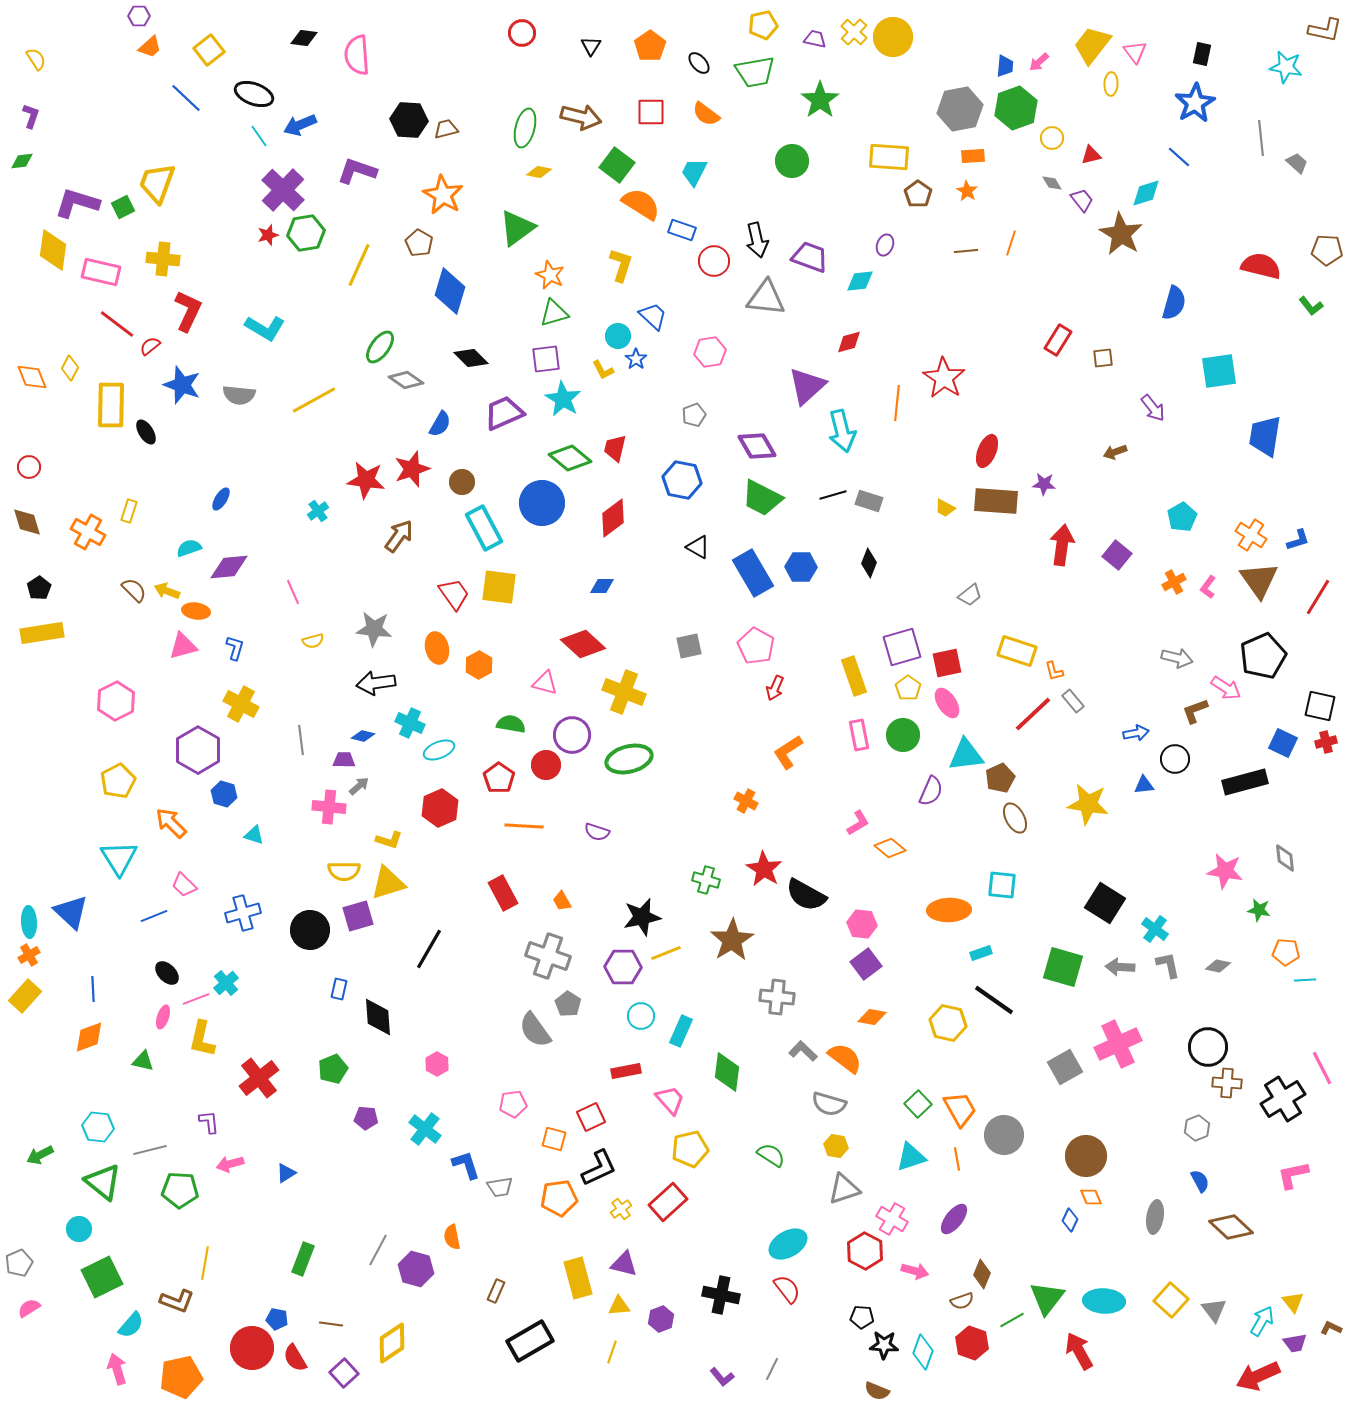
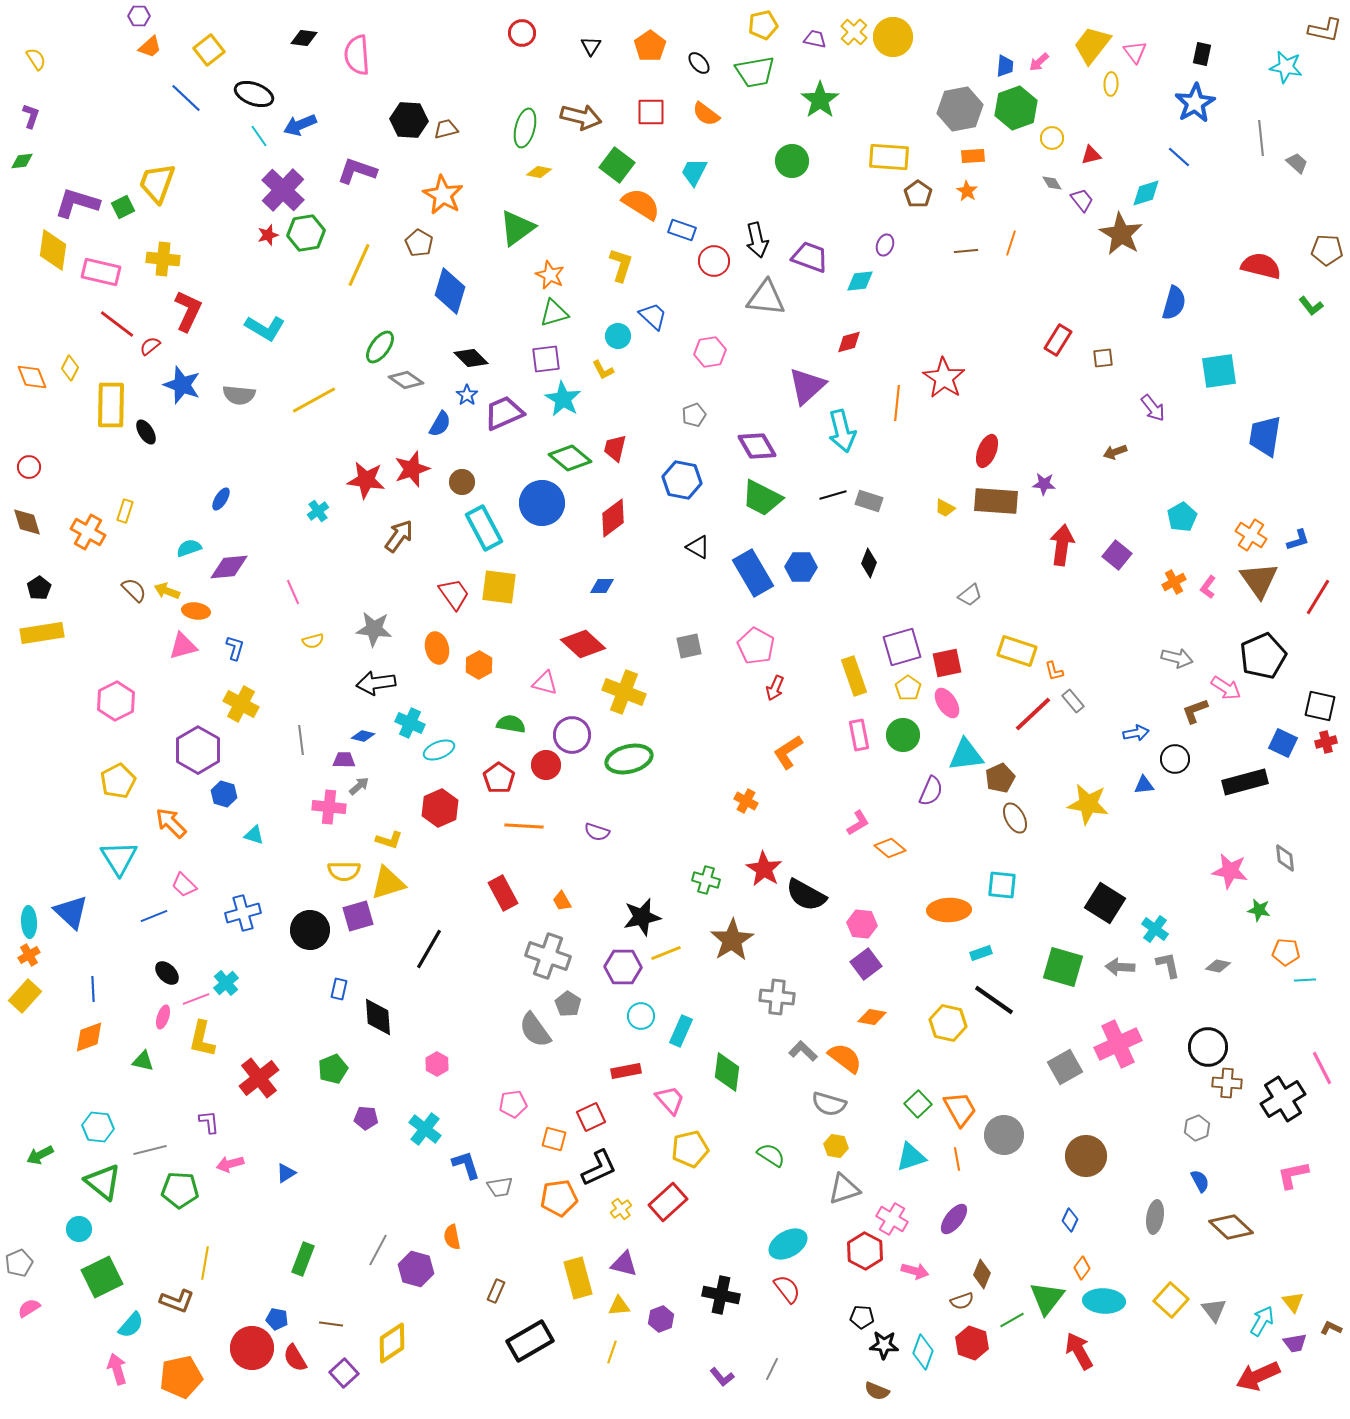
blue star at (636, 359): moved 169 px left, 36 px down
yellow rectangle at (129, 511): moved 4 px left
pink star at (1225, 871): moved 5 px right
orange diamond at (1091, 1197): moved 9 px left, 71 px down; rotated 60 degrees clockwise
